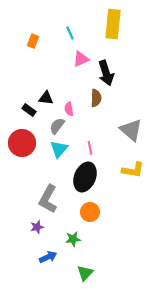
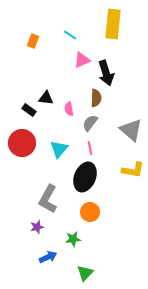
cyan line: moved 2 px down; rotated 32 degrees counterclockwise
pink triangle: moved 1 px right, 1 px down
gray semicircle: moved 33 px right, 3 px up
